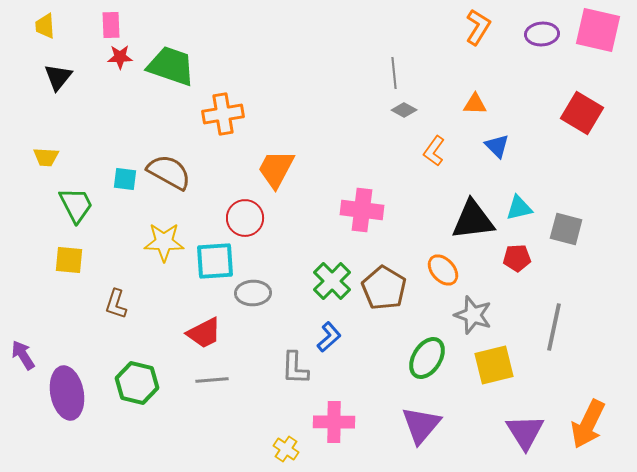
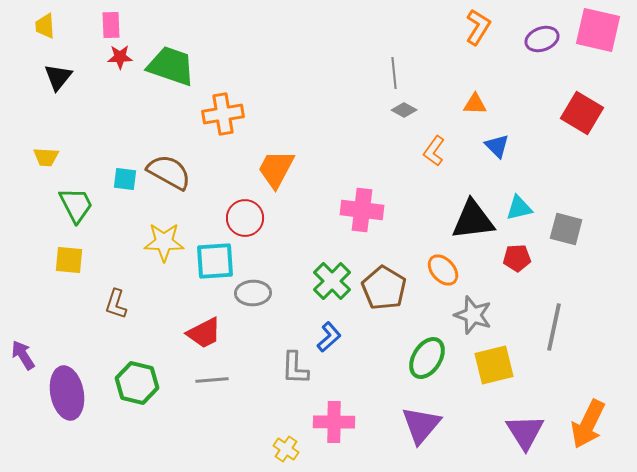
purple ellipse at (542, 34): moved 5 px down; rotated 16 degrees counterclockwise
